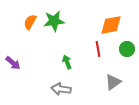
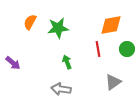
green star: moved 4 px right, 7 px down
